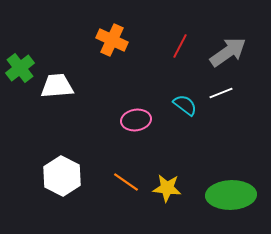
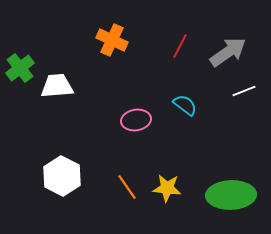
white line: moved 23 px right, 2 px up
orange line: moved 1 px right, 5 px down; rotated 20 degrees clockwise
